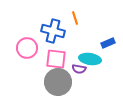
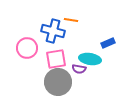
orange line: moved 4 px left, 2 px down; rotated 64 degrees counterclockwise
pink square: rotated 15 degrees counterclockwise
